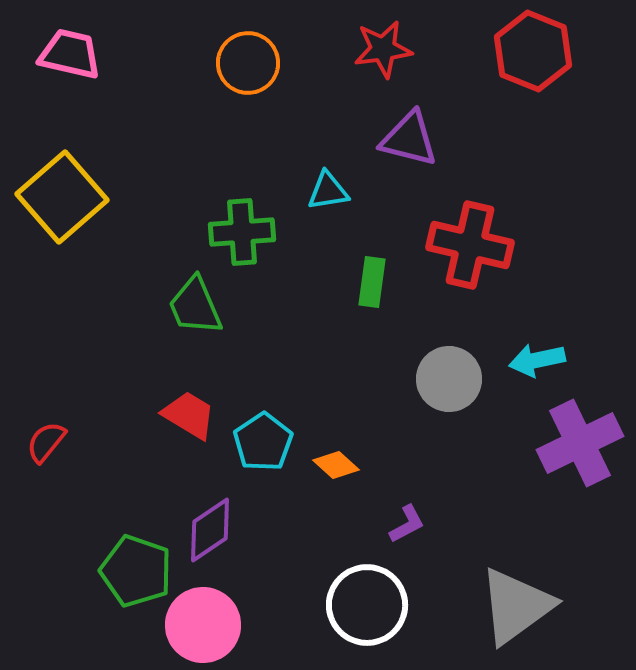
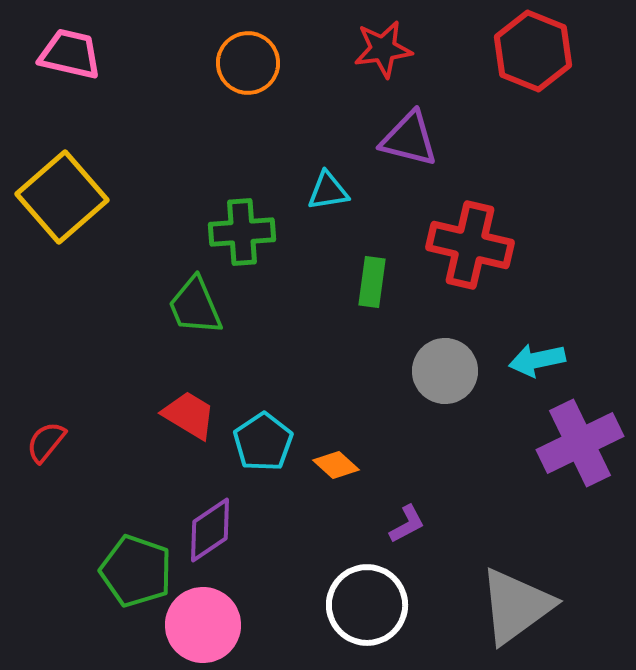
gray circle: moved 4 px left, 8 px up
